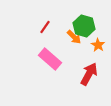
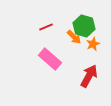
red line: moved 1 px right; rotated 32 degrees clockwise
orange star: moved 5 px left, 1 px up; rotated 16 degrees clockwise
red arrow: moved 2 px down
